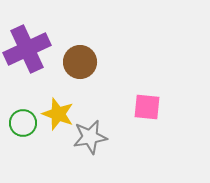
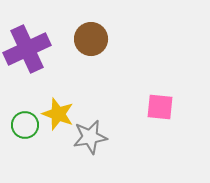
brown circle: moved 11 px right, 23 px up
pink square: moved 13 px right
green circle: moved 2 px right, 2 px down
